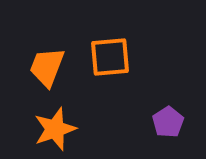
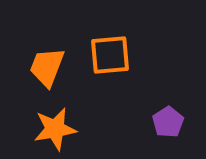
orange square: moved 2 px up
orange star: rotated 9 degrees clockwise
